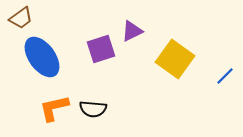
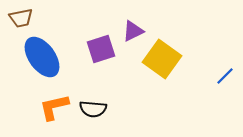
brown trapezoid: rotated 25 degrees clockwise
purple triangle: moved 1 px right
yellow square: moved 13 px left
orange L-shape: moved 1 px up
